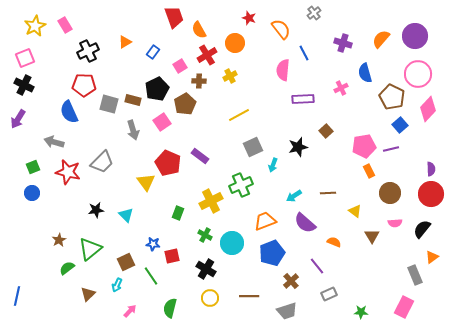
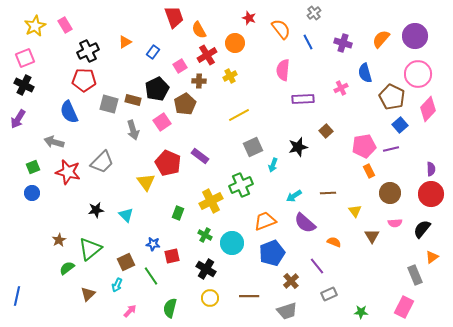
blue line at (304, 53): moved 4 px right, 11 px up
red pentagon at (84, 85): moved 5 px up
yellow triangle at (355, 211): rotated 16 degrees clockwise
